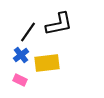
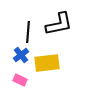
black line: rotated 30 degrees counterclockwise
